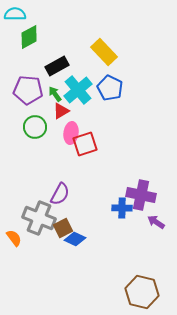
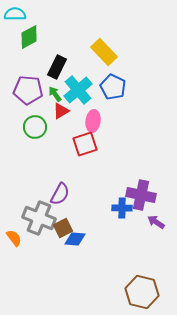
black rectangle: moved 1 px down; rotated 35 degrees counterclockwise
blue pentagon: moved 3 px right, 1 px up
pink ellipse: moved 22 px right, 12 px up
blue diamond: rotated 20 degrees counterclockwise
